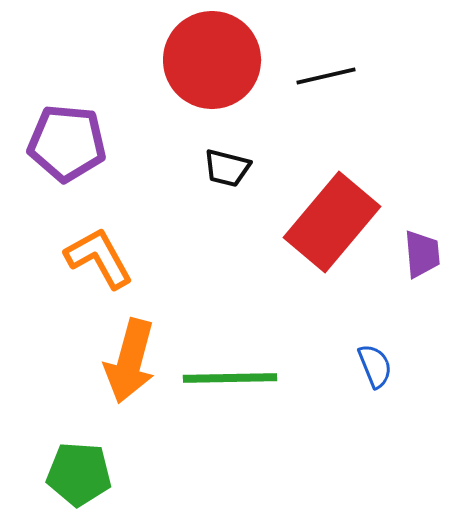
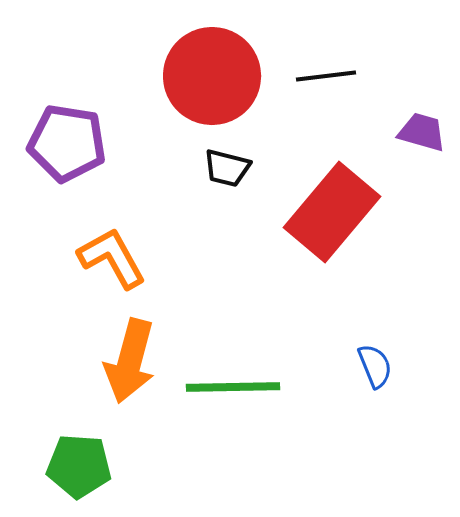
red circle: moved 16 px down
black line: rotated 6 degrees clockwise
purple pentagon: rotated 4 degrees clockwise
red rectangle: moved 10 px up
purple trapezoid: moved 122 px up; rotated 69 degrees counterclockwise
orange L-shape: moved 13 px right
green line: moved 3 px right, 9 px down
green pentagon: moved 8 px up
